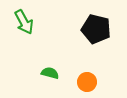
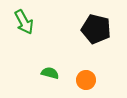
orange circle: moved 1 px left, 2 px up
